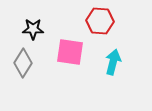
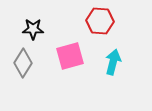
pink square: moved 4 px down; rotated 24 degrees counterclockwise
